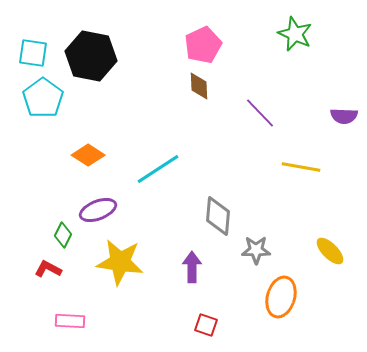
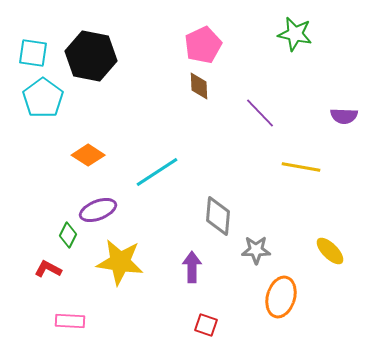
green star: rotated 12 degrees counterclockwise
cyan line: moved 1 px left, 3 px down
green diamond: moved 5 px right
